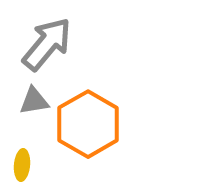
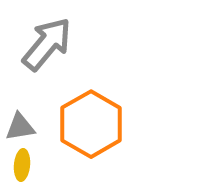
gray triangle: moved 14 px left, 26 px down
orange hexagon: moved 3 px right
